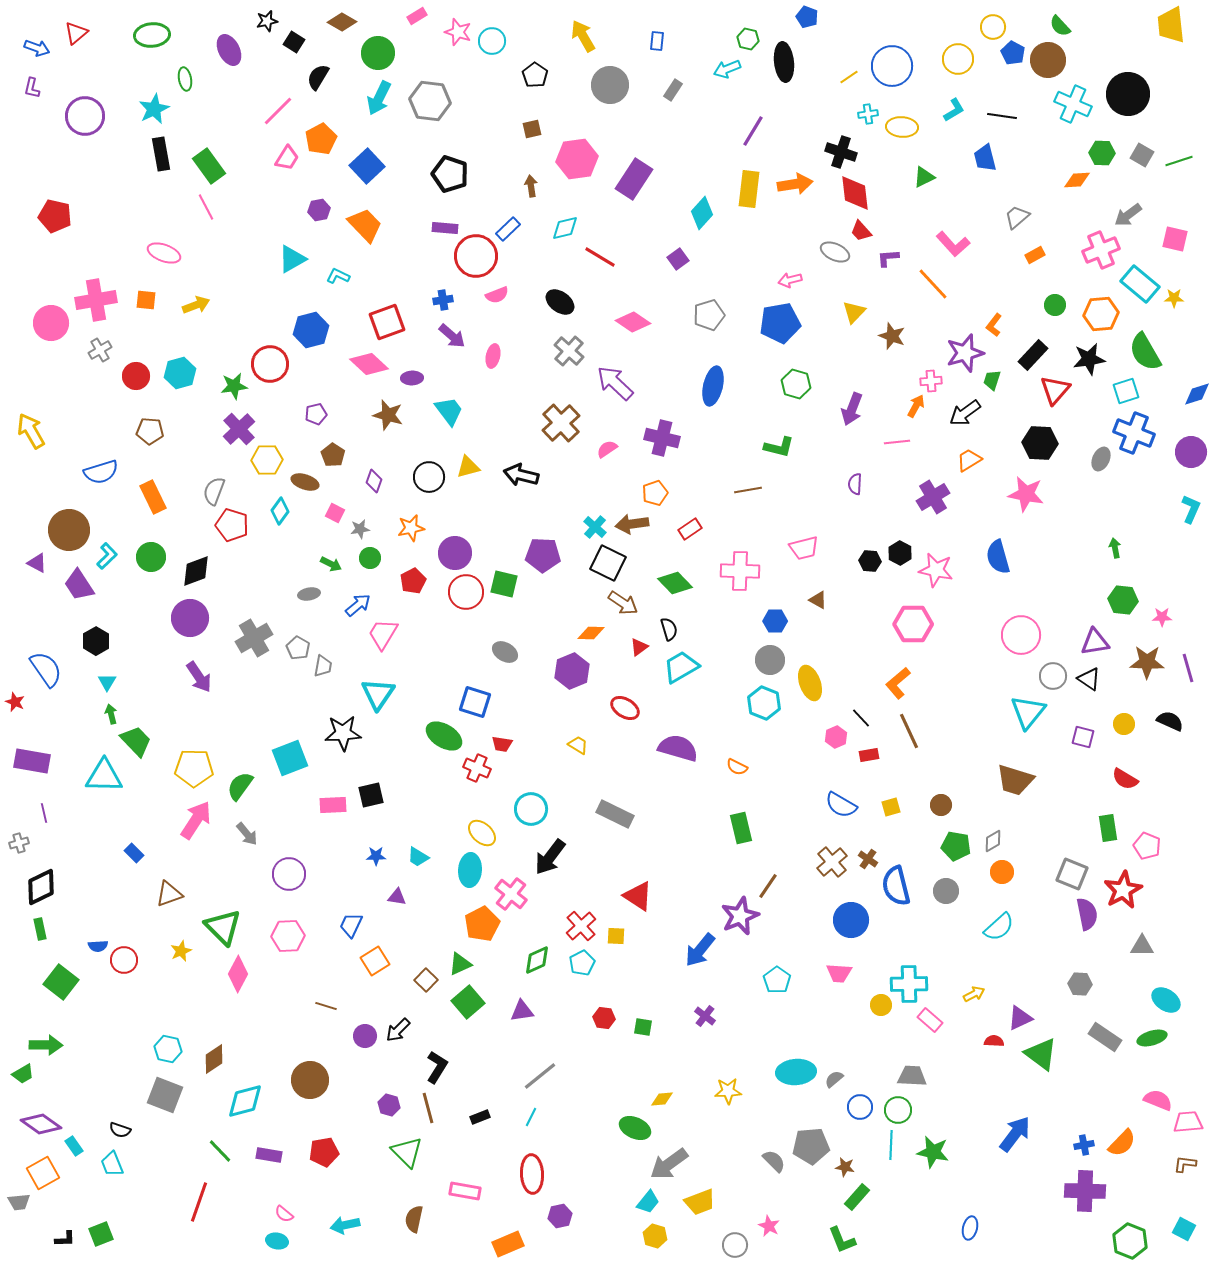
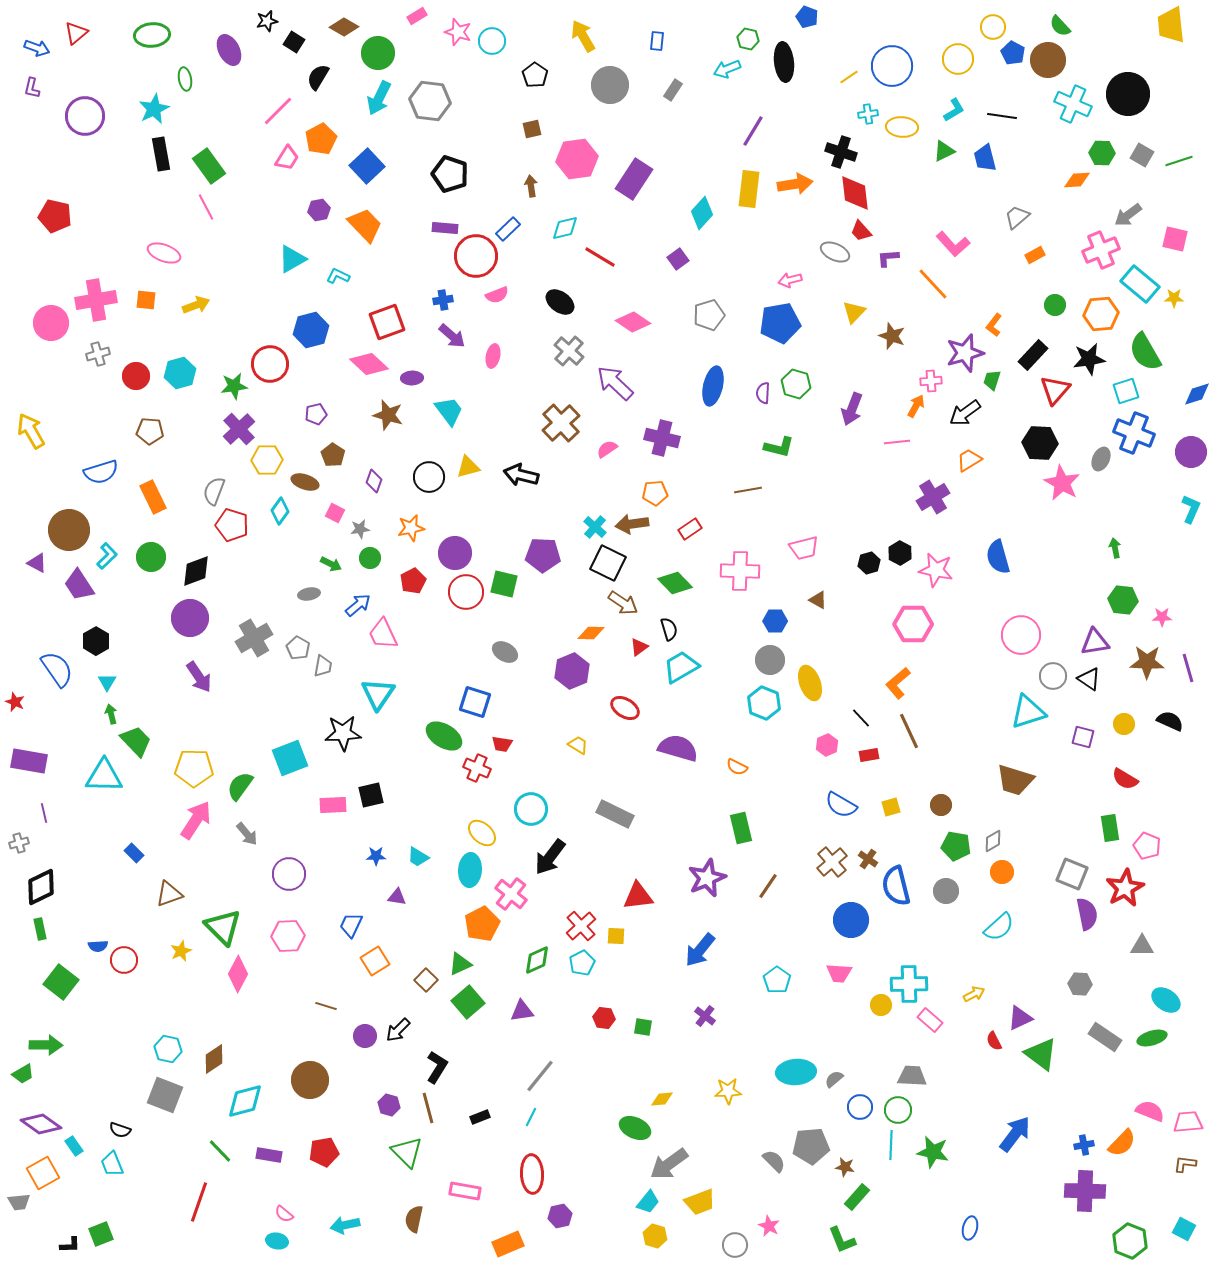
brown diamond at (342, 22): moved 2 px right, 5 px down
green triangle at (924, 177): moved 20 px right, 26 px up
gray cross at (100, 350): moved 2 px left, 4 px down; rotated 15 degrees clockwise
purple semicircle at (855, 484): moved 92 px left, 91 px up
orange pentagon at (655, 493): rotated 15 degrees clockwise
pink star at (1026, 494): moved 36 px right, 11 px up; rotated 18 degrees clockwise
black hexagon at (870, 561): moved 1 px left, 2 px down; rotated 20 degrees counterclockwise
pink trapezoid at (383, 634): rotated 56 degrees counterclockwise
blue semicircle at (46, 669): moved 11 px right
cyan triangle at (1028, 712): rotated 33 degrees clockwise
pink hexagon at (836, 737): moved 9 px left, 8 px down
purple rectangle at (32, 761): moved 3 px left
green rectangle at (1108, 828): moved 2 px right
red star at (1123, 890): moved 2 px right, 2 px up
red triangle at (638, 896): rotated 40 degrees counterclockwise
purple star at (740, 916): moved 33 px left, 38 px up
red semicircle at (994, 1041): rotated 120 degrees counterclockwise
gray line at (540, 1076): rotated 12 degrees counterclockwise
pink semicircle at (1158, 1100): moved 8 px left, 11 px down
black L-shape at (65, 1239): moved 5 px right, 6 px down
